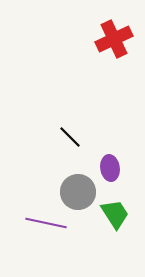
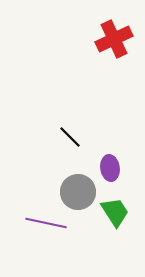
green trapezoid: moved 2 px up
